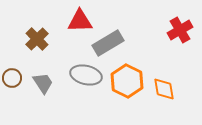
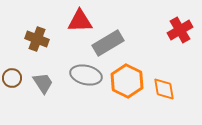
brown cross: rotated 25 degrees counterclockwise
